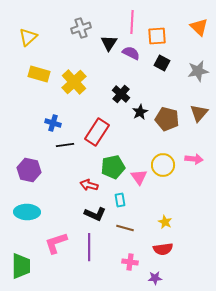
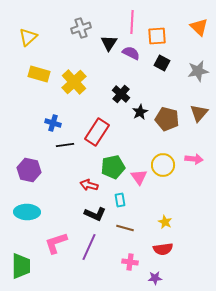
purple line: rotated 24 degrees clockwise
